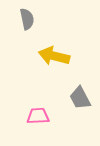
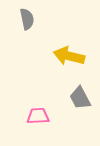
yellow arrow: moved 15 px right
